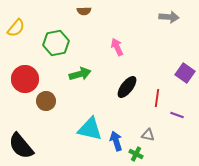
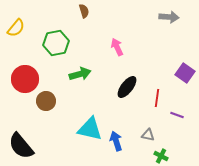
brown semicircle: rotated 104 degrees counterclockwise
green cross: moved 25 px right, 2 px down
